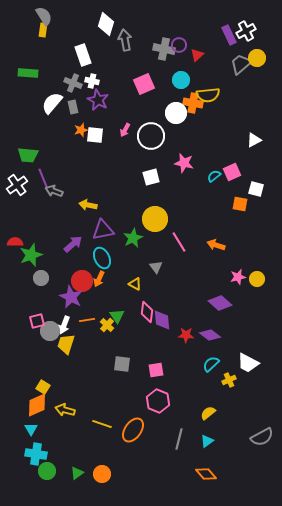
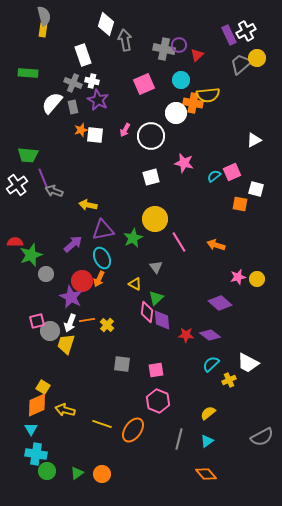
gray semicircle at (44, 16): rotated 18 degrees clockwise
gray circle at (41, 278): moved 5 px right, 4 px up
green triangle at (117, 316): moved 39 px right, 18 px up; rotated 21 degrees clockwise
white arrow at (64, 325): moved 6 px right, 2 px up
